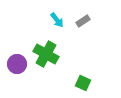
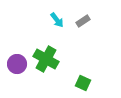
green cross: moved 5 px down
